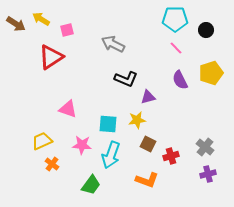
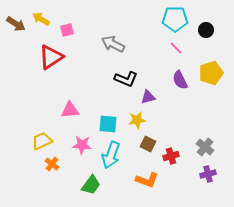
pink triangle: moved 2 px right, 1 px down; rotated 24 degrees counterclockwise
